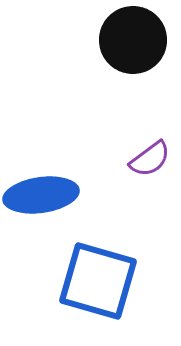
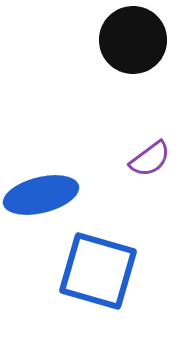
blue ellipse: rotated 6 degrees counterclockwise
blue square: moved 10 px up
